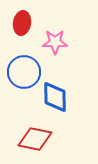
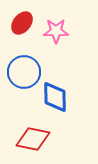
red ellipse: rotated 30 degrees clockwise
pink star: moved 1 px right, 11 px up
red diamond: moved 2 px left
